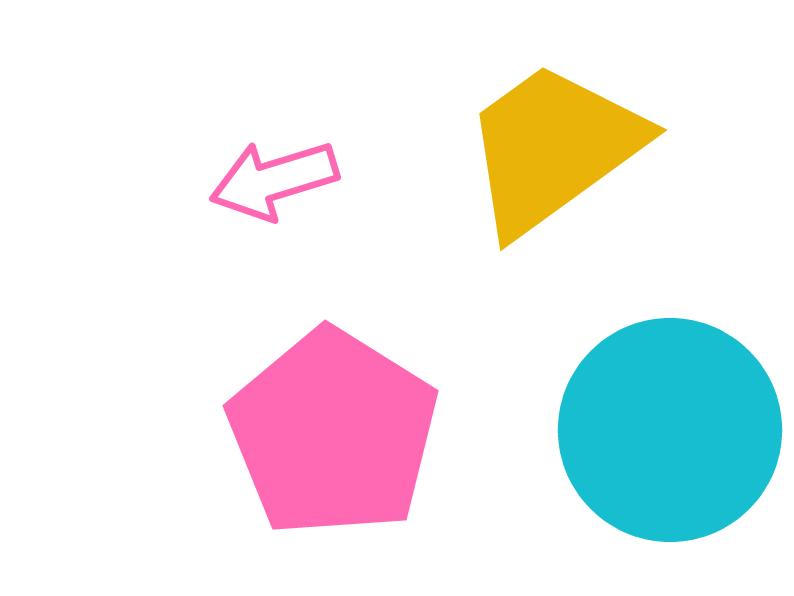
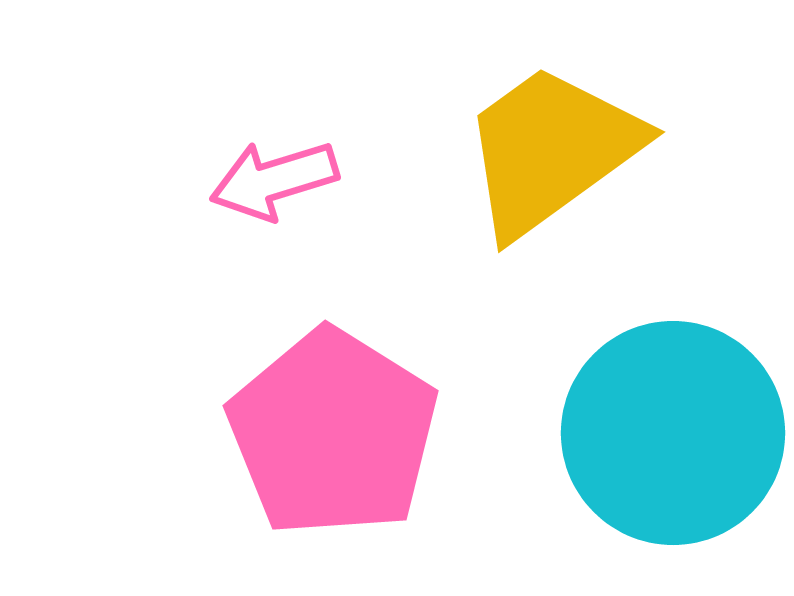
yellow trapezoid: moved 2 px left, 2 px down
cyan circle: moved 3 px right, 3 px down
